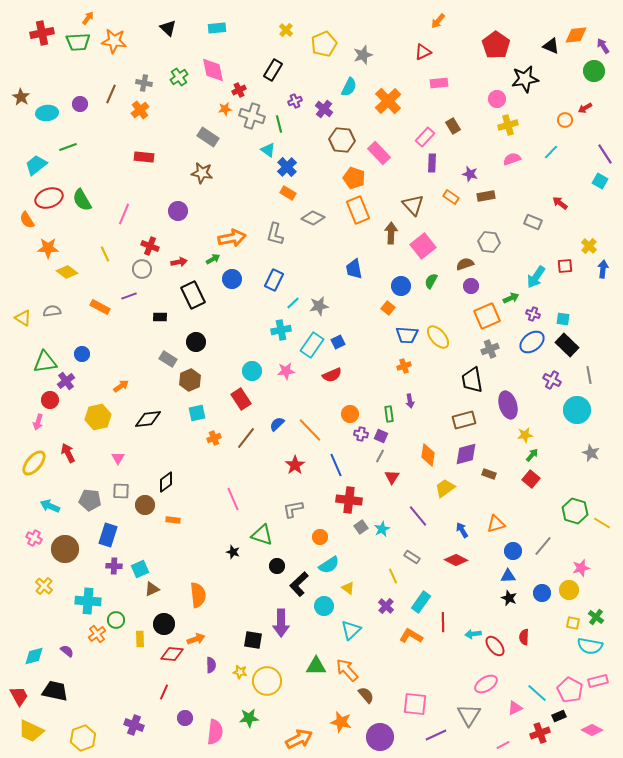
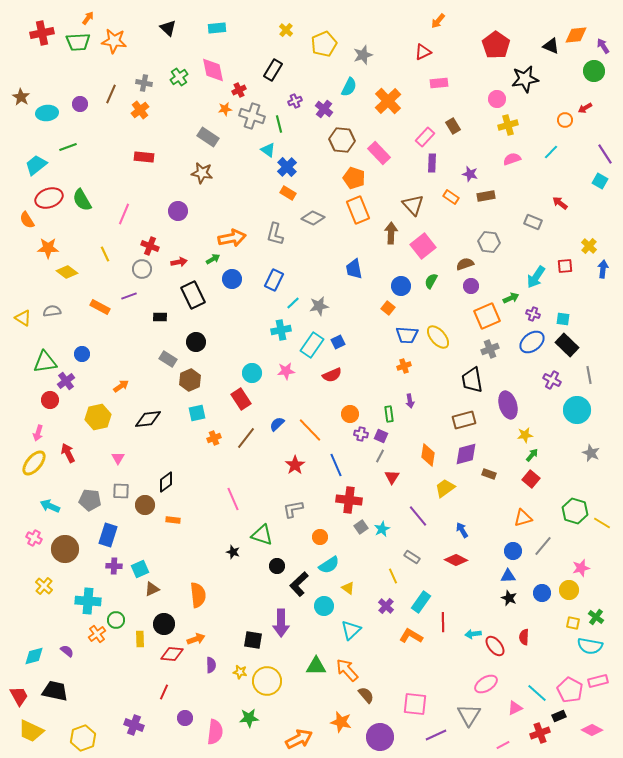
cyan circle at (252, 371): moved 2 px down
pink arrow at (38, 422): moved 11 px down
orange triangle at (496, 524): moved 27 px right, 6 px up
